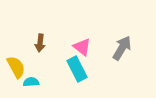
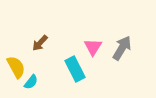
brown arrow: rotated 36 degrees clockwise
pink triangle: moved 11 px right; rotated 24 degrees clockwise
cyan rectangle: moved 2 px left
cyan semicircle: rotated 133 degrees clockwise
